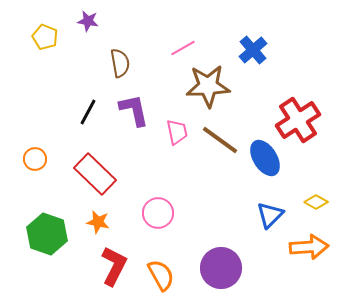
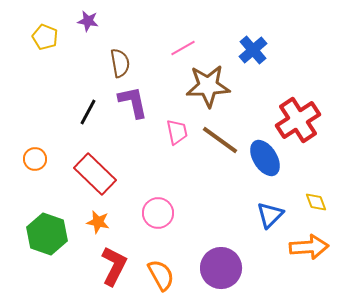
purple L-shape: moved 1 px left, 8 px up
yellow diamond: rotated 40 degrees clockwise
